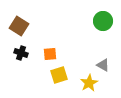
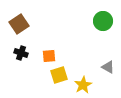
brown square: moved 2 px up; rotated 24 degrees clockwise
orange square: moved 1 px left, 2 px down
gray triangle: moved 5 px right, 2 px down
yellow star: moved 6 px left, 2 px down
